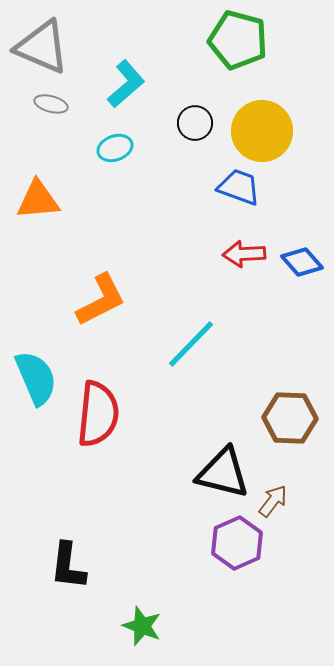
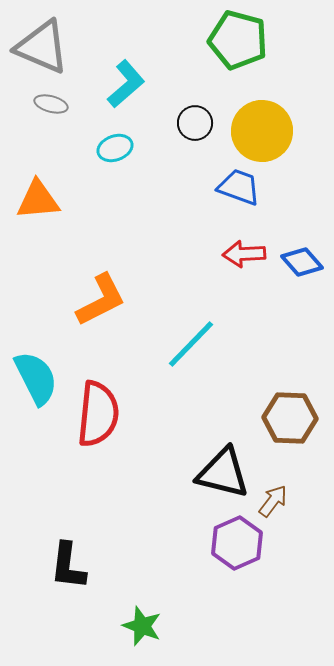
cyan semicircle: rotated 4 degrees counterclockwise
